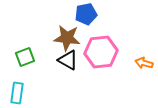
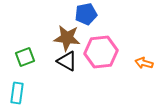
black triangle: moved 1 px left, 1 px down
